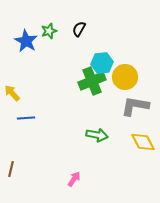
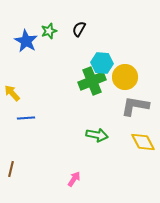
cyan hexagon: rotated 10 degrees clockwise
